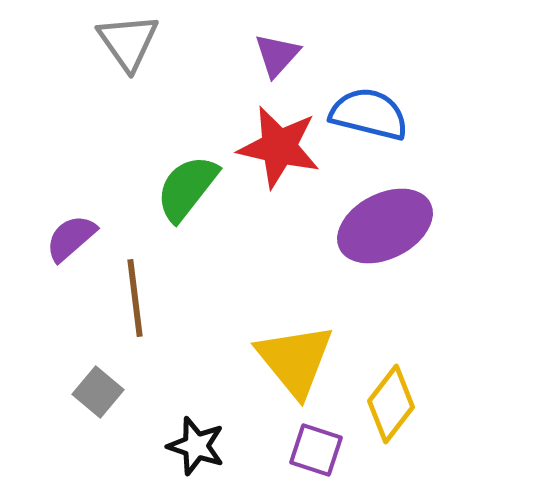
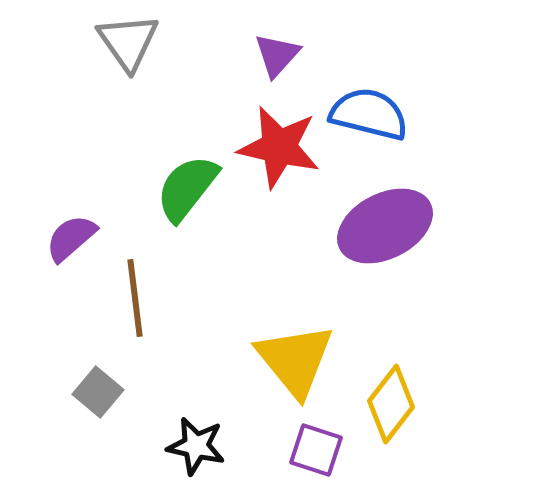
black star: rotated 6 degrees counterclockwise
